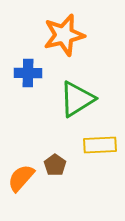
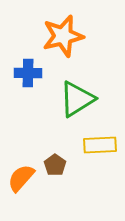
orange star: moved 1 px left, 1 px down
